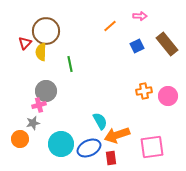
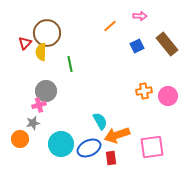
brown circle: moved 1 px right, 2 px down
